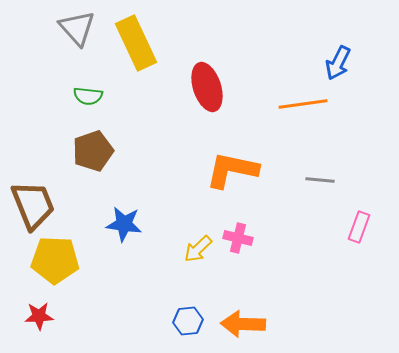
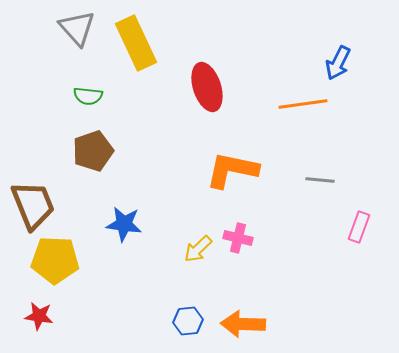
red star: rotated 12 degrees clockwise
